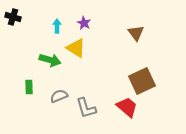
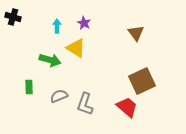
gray L-shape: moved 1 px left, 4 px up; rotated 35 degrees clockwise
